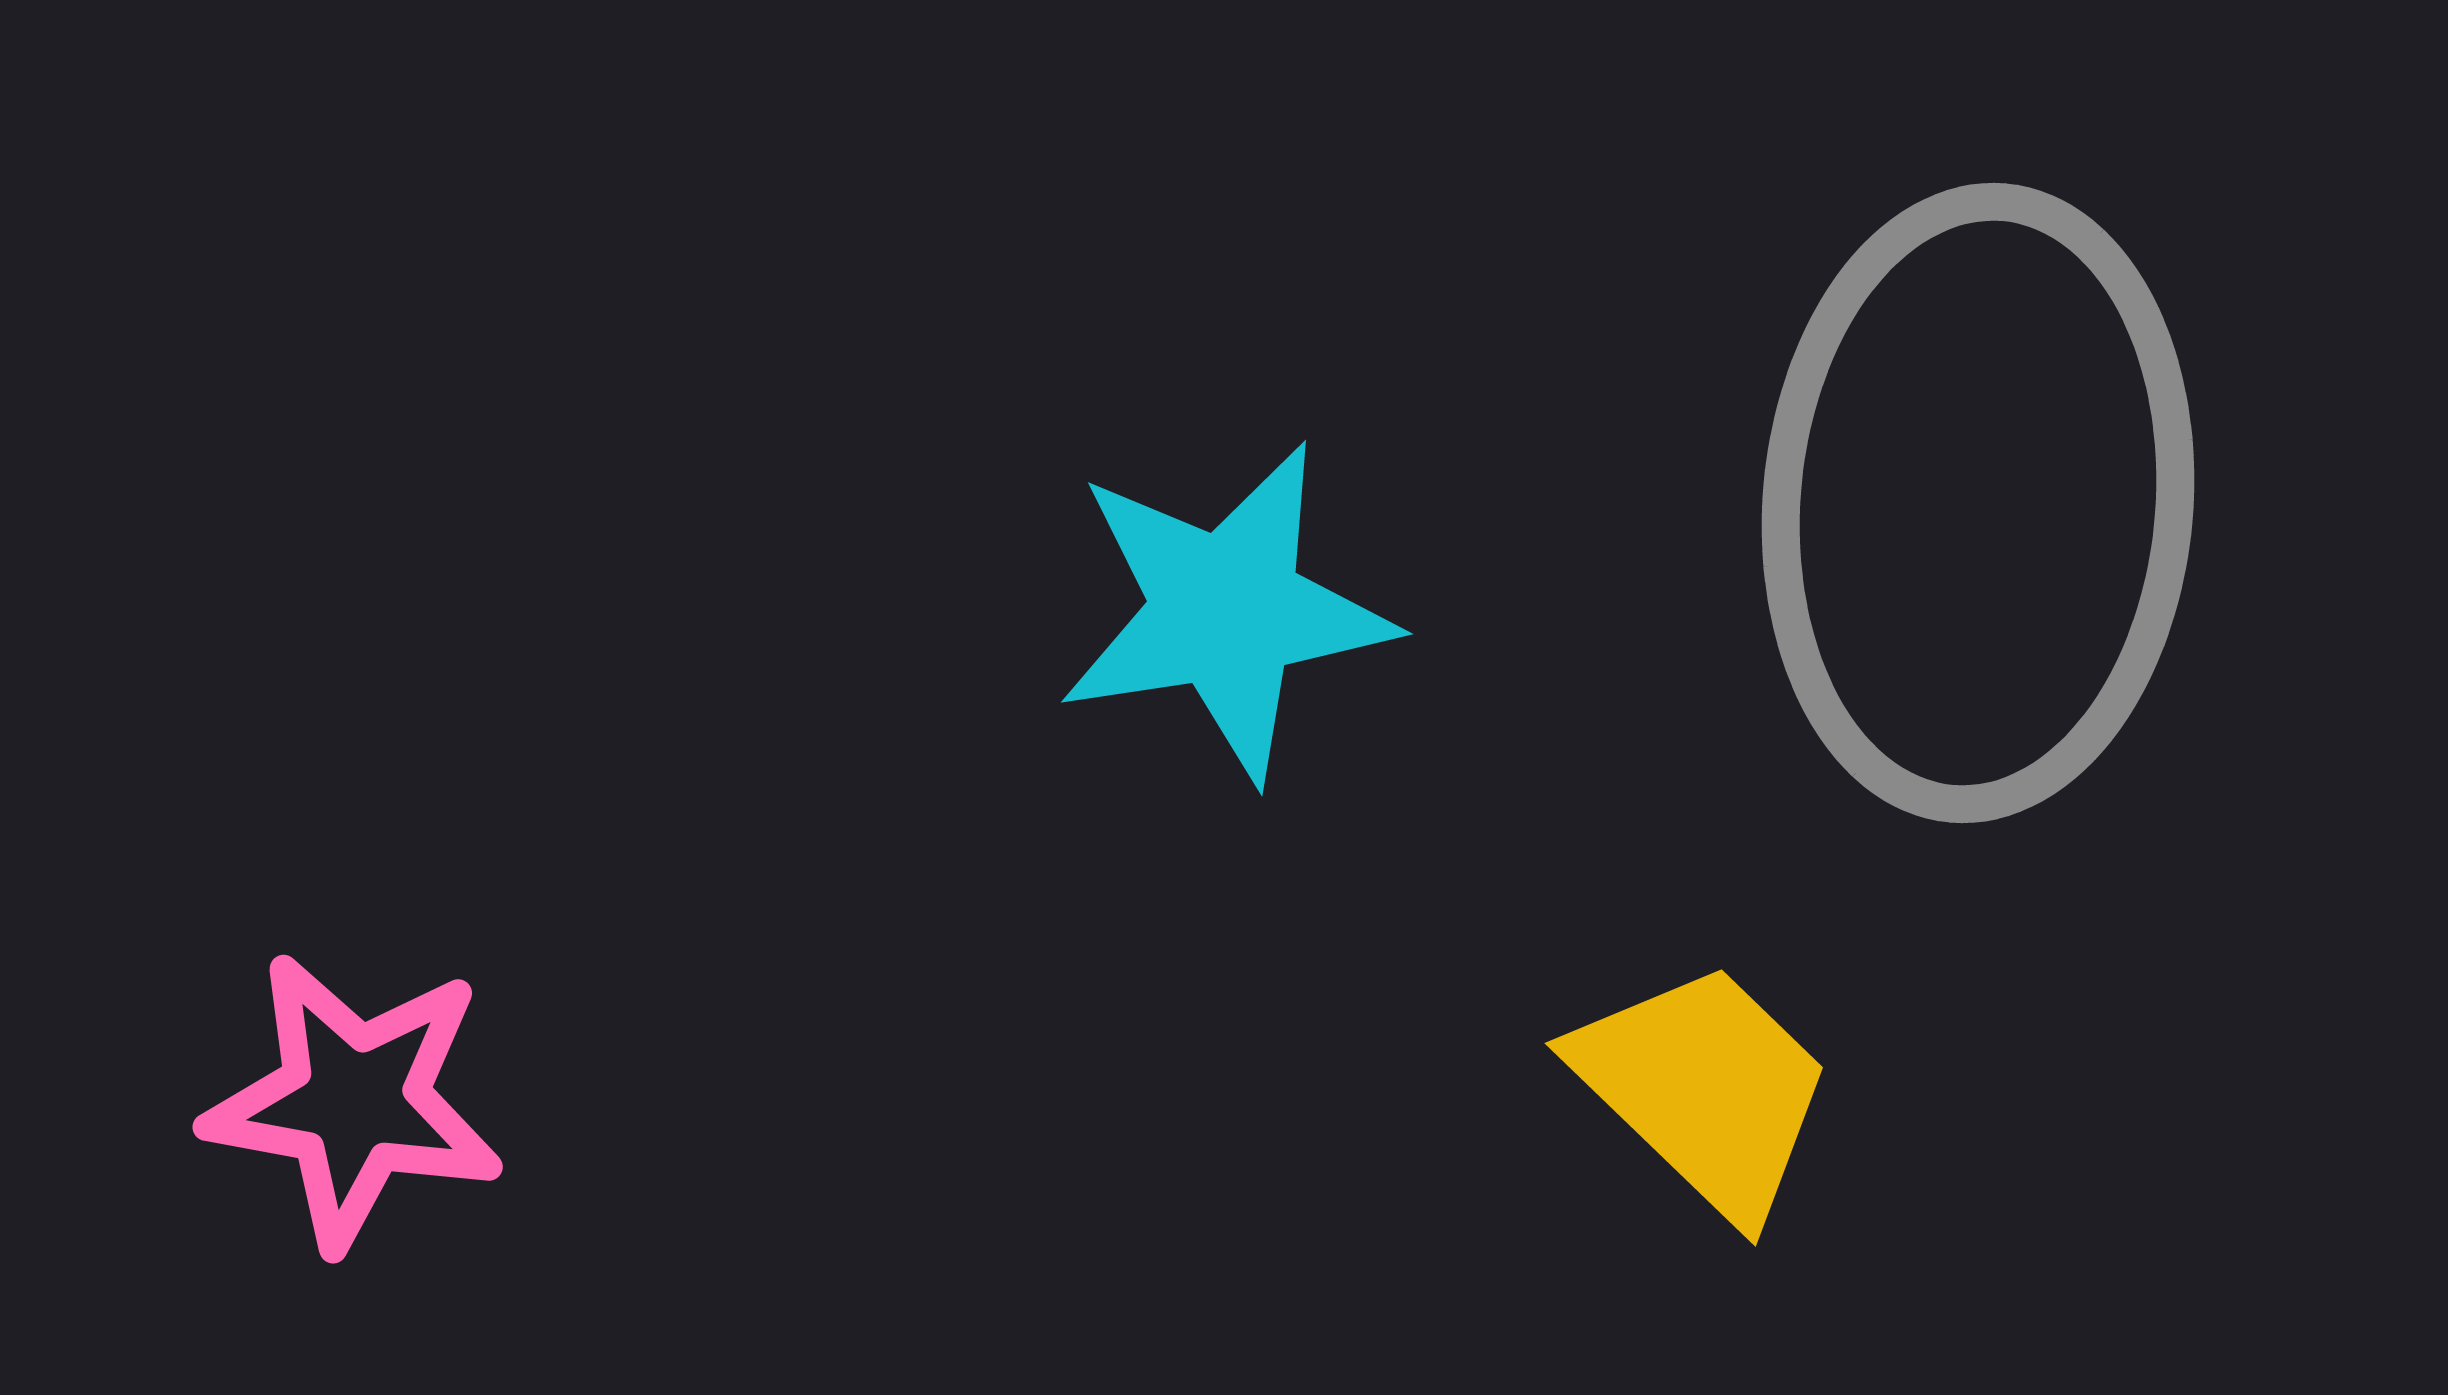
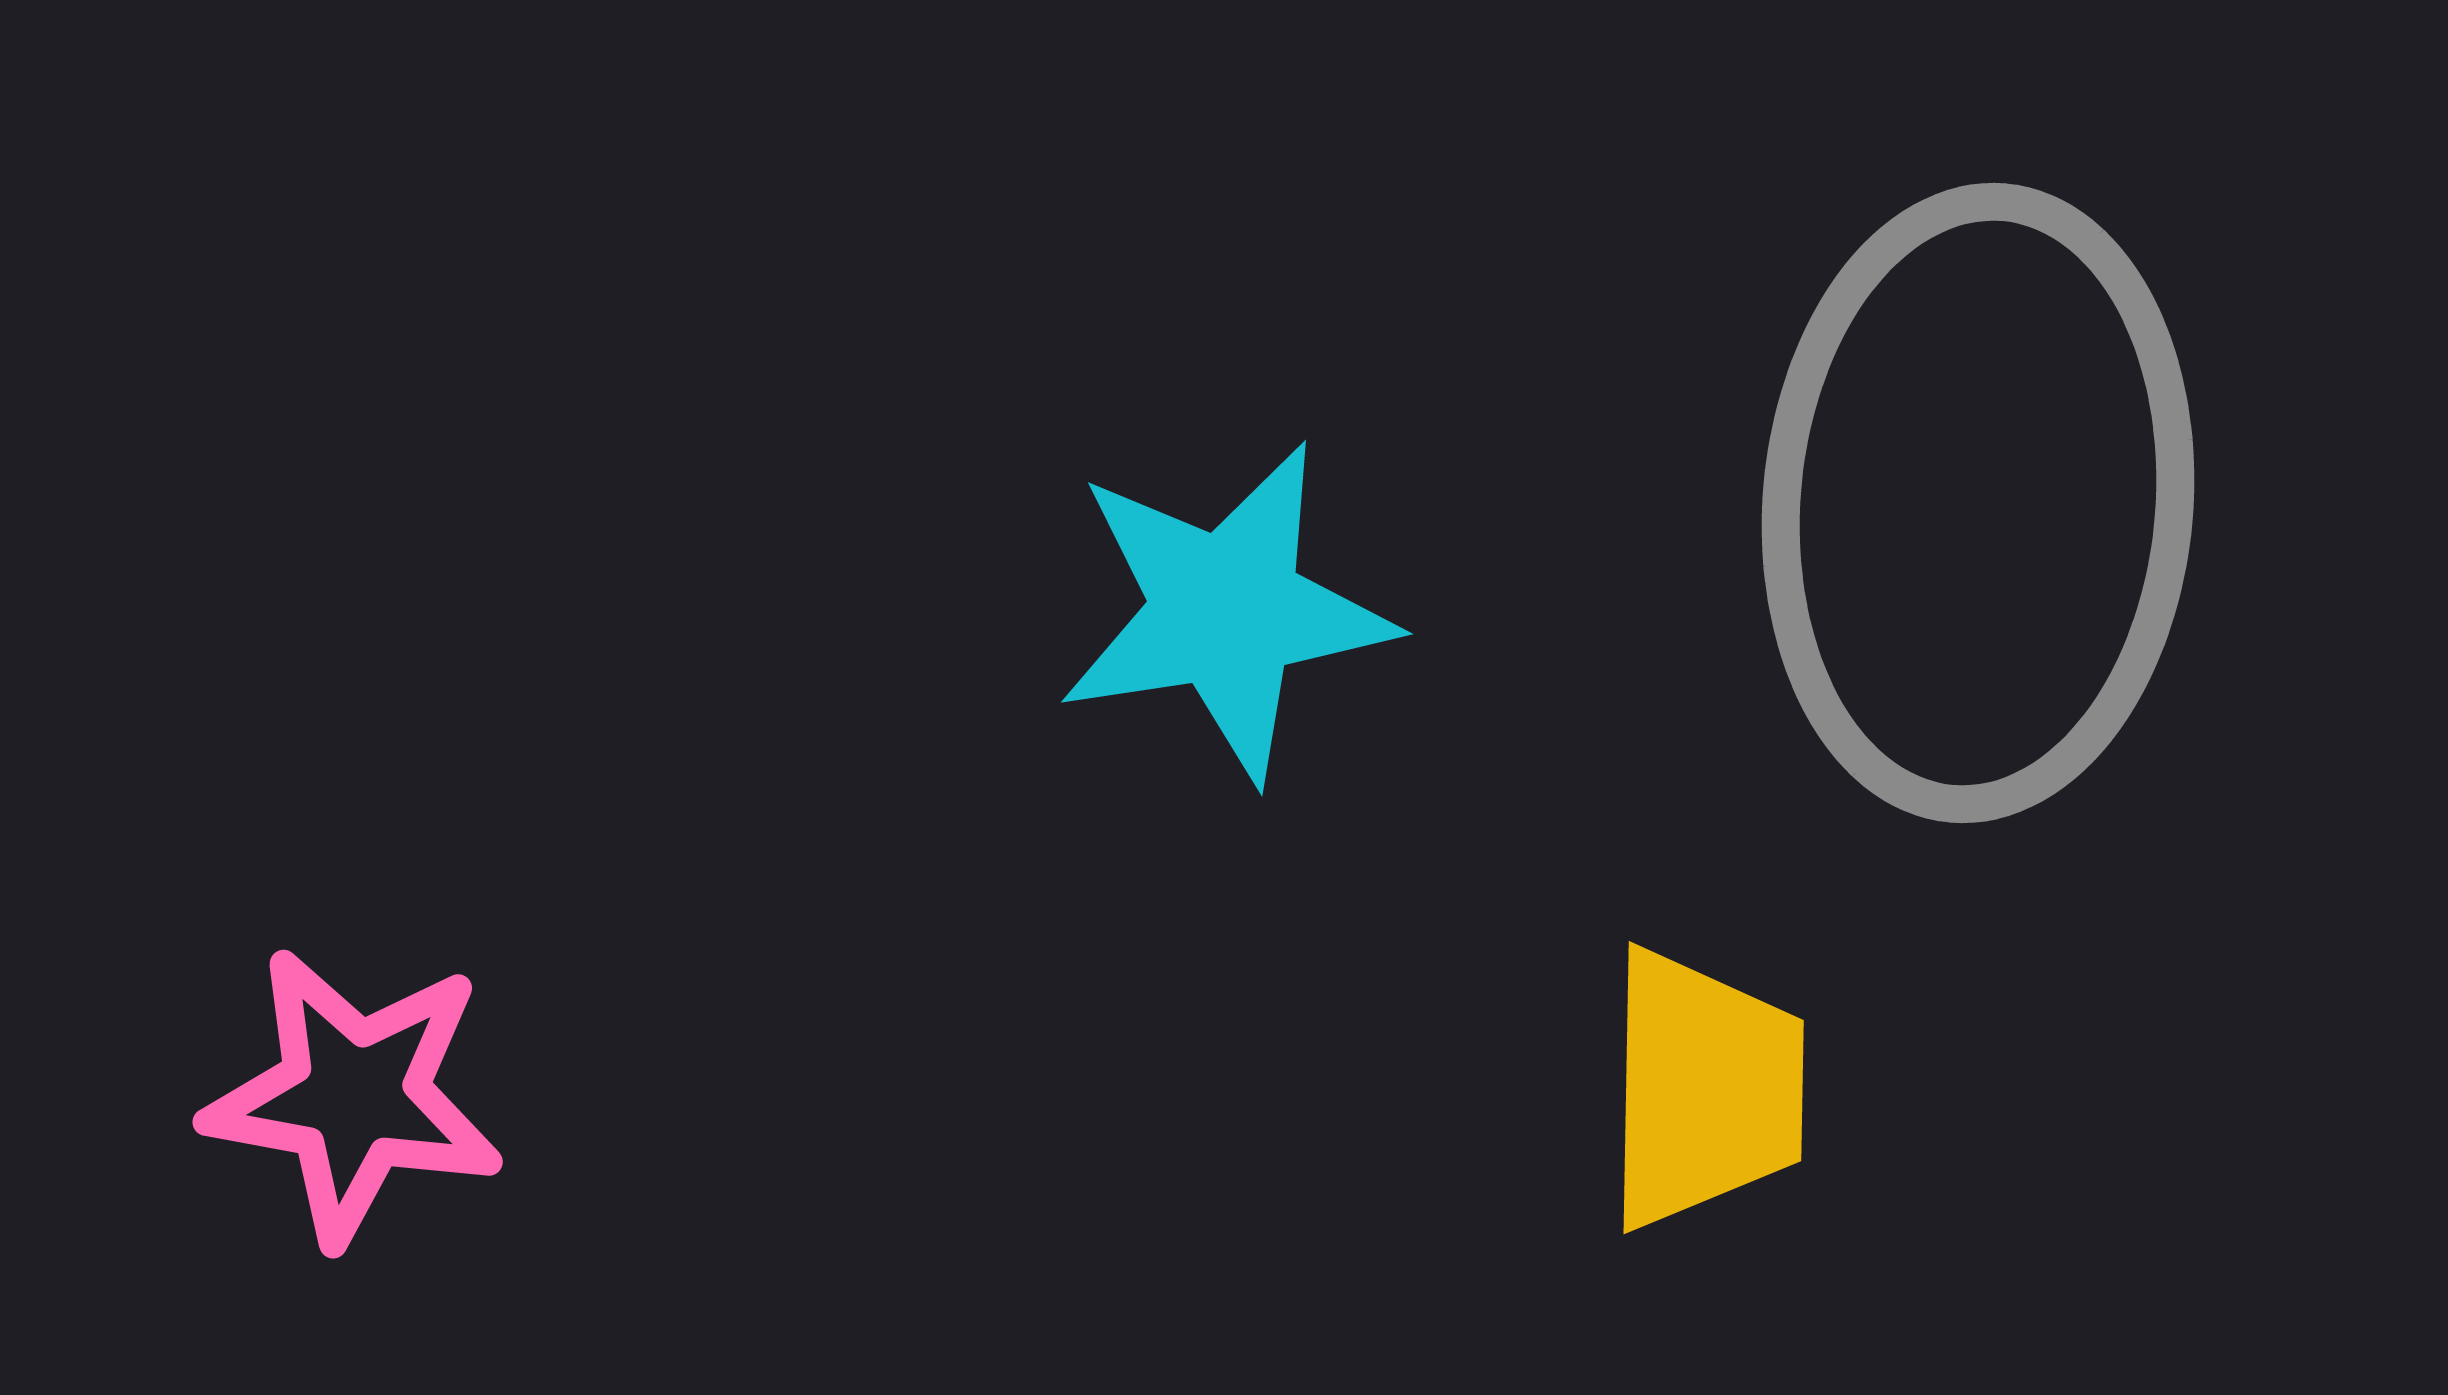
yellow trapezoid: rotated 47 degrees clockwise
pink star: moved 5 px up
